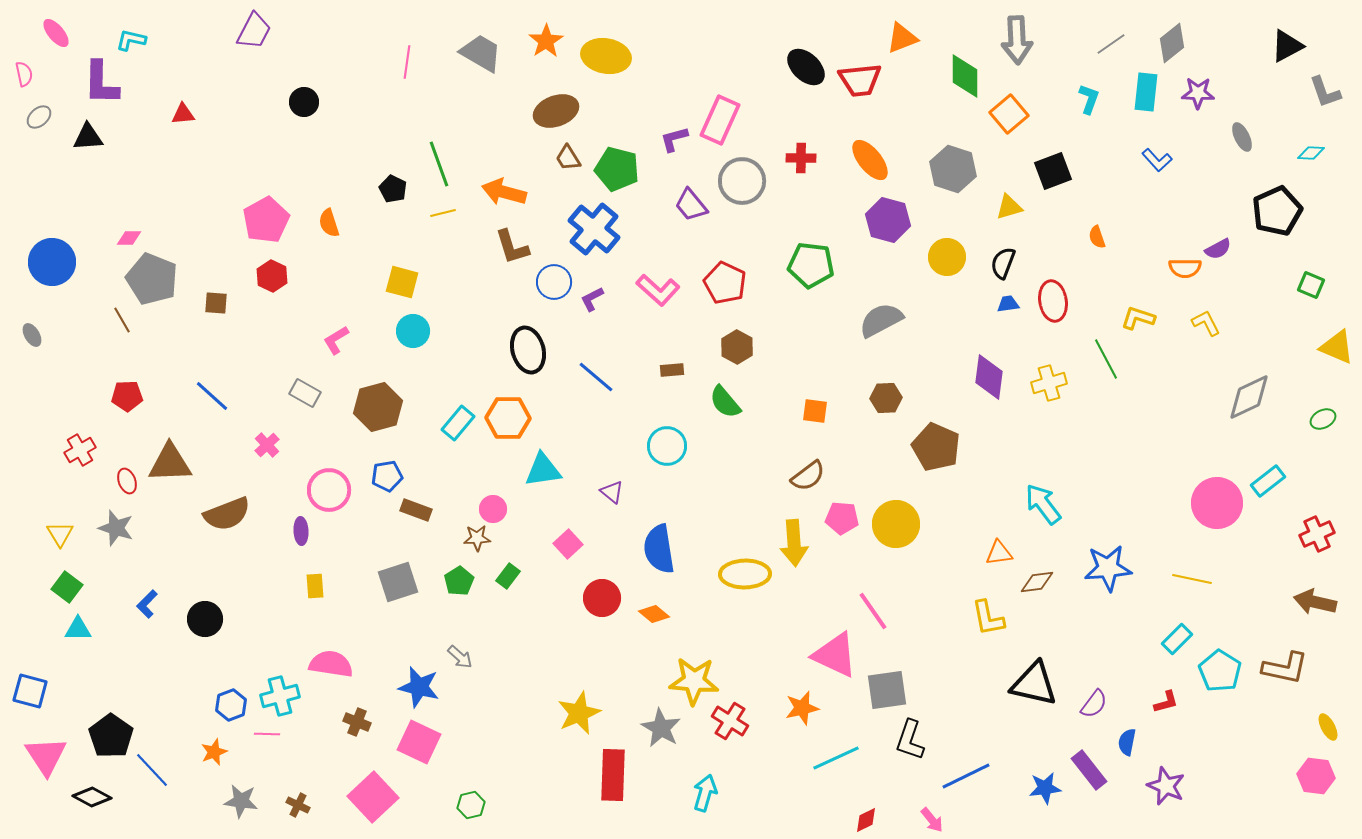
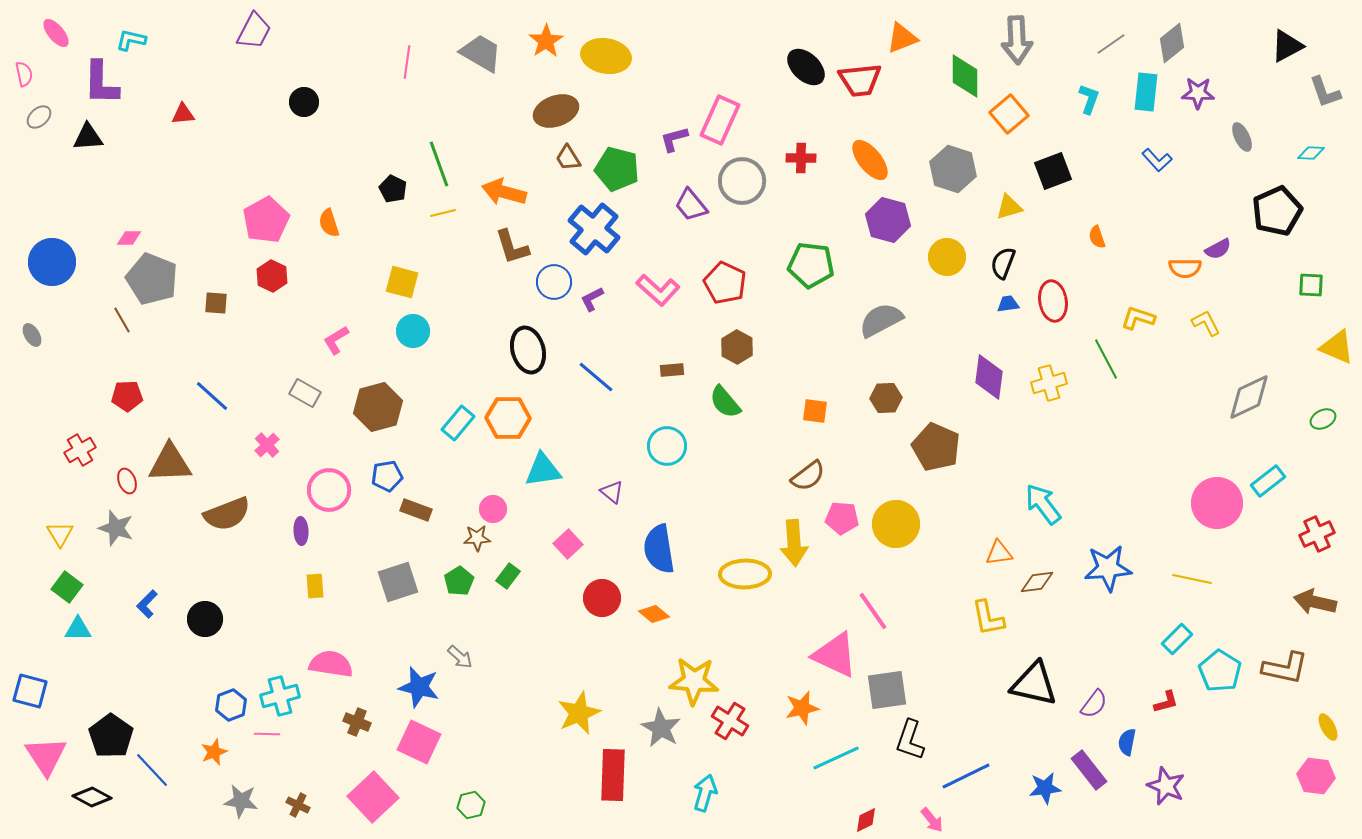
green square at (1311, 285): rotated 20 degrees counterclockwise
